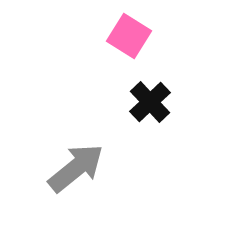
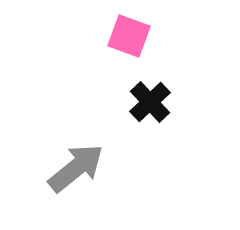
pink square: rotated 12 degrees counterclockwise
